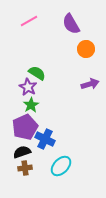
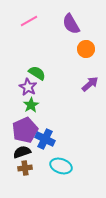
purple arrow: rotated 24 degrees counterclockwise
purple pentagon: moved 3 px down
cyan ellipse: rotated 65 degrees clockwise
